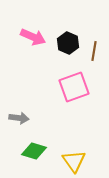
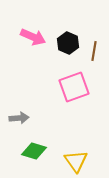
gray arrow: rotated 12 degrees counterclockwise
yellow triangle: moved 2 px right
